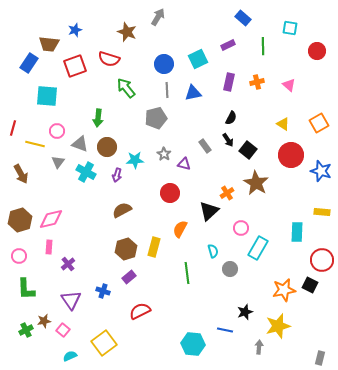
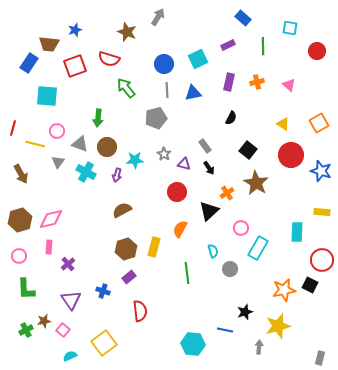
black arrow at (228, 140): moved 19 px left, 28 px down
red circle at (170, 193): moved 7 px right, 1 px up
red semicircle at (140, 311): rotated 110 degrees clockwise
